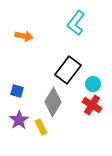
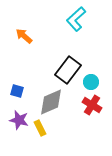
cyan L-shape: moved 4 px up; rotated 10 degrees clockwise
orange arrow: rotated 150 degrees counterclockwise
cyan circle: moved 2 px left, 2 px up
gray diamond: moved 2 px left; rotated 36 degrees clockwise
purple star: rotated 24 degrees counterclockwise
yellow rectangle: moved 1 px left, 1 px down
